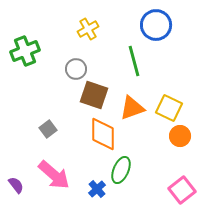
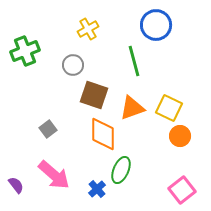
gray circle: moved 3 px left, 4 px up
